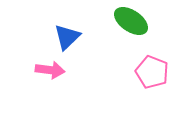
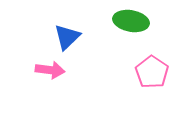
green ellipse: rotated 24 degrees counterclockwise
pink pentagon: rotated 12 degrees clockwise
